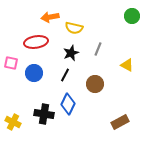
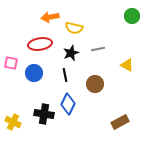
red ellipse: moved 4 px right, 2 px down
gray line: rotated 56 degrees clockwise
black line: rotated 40 degrees counterclockwise
